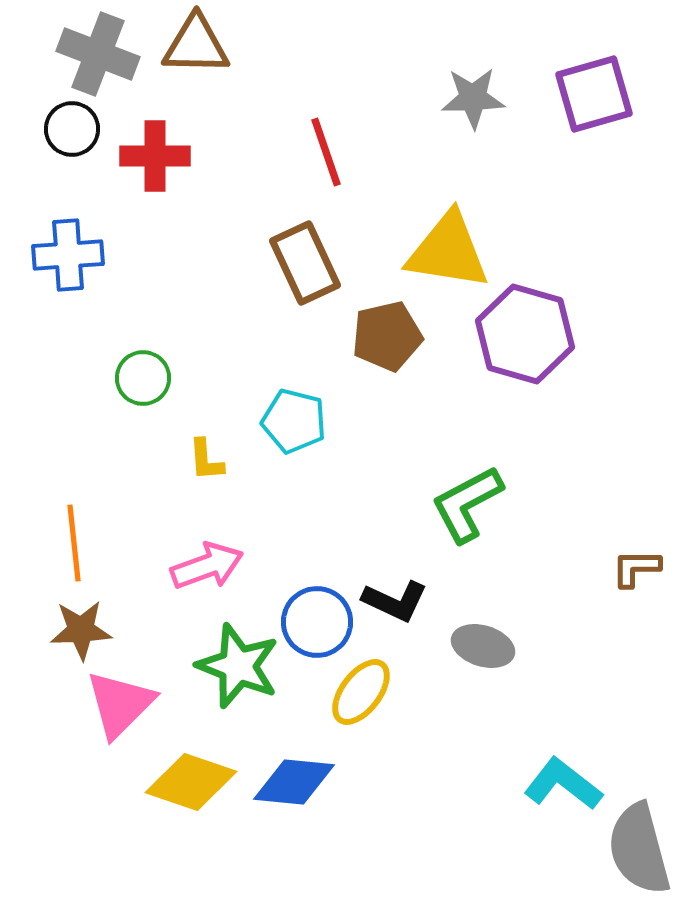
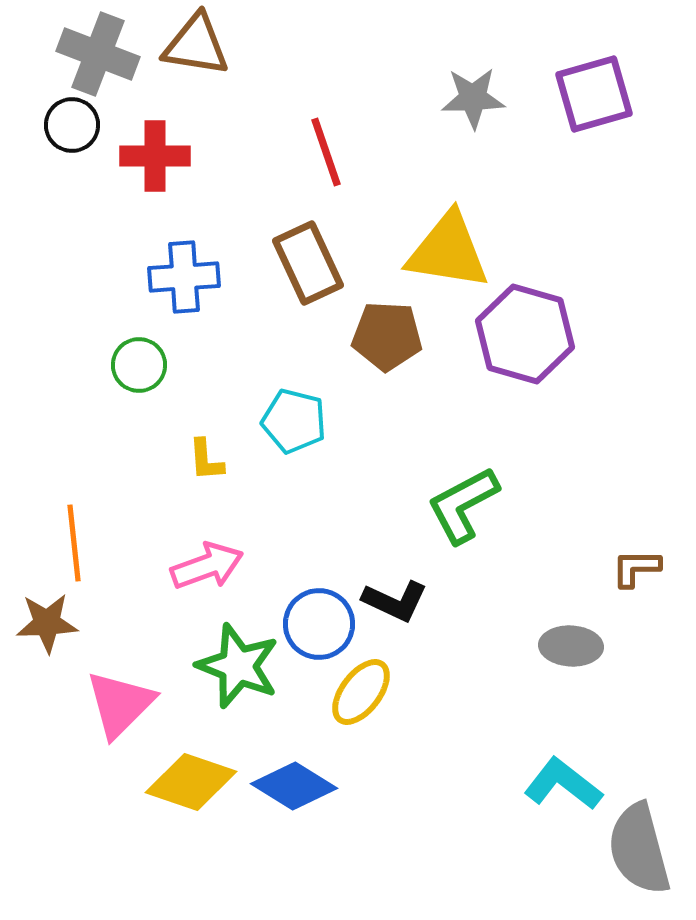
brown triangle: rotated 8 degrees clockwise
black circle: moved 4 px up
blue cross: moved 116 px right, 22 px down
brown rectangle: moved 3 px right
brown pentagon: rotated 16 degrees clockwise
green circle: moved 4 px left, 13 px up
green L-shape: moved 4 px left, 1 px down
blue circle: moved 2 px right, 2 px down
brown star: moved 34 px left, 7 px up
gray ellipse: moved 88 px right; rotated 14 degrees counterclockwise
blue diamond: moved 4 px down; rotated 26 degrees clockwise
